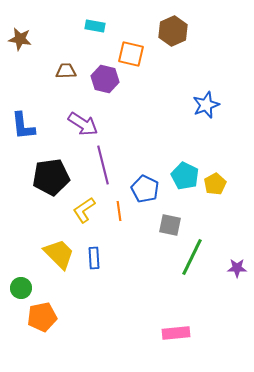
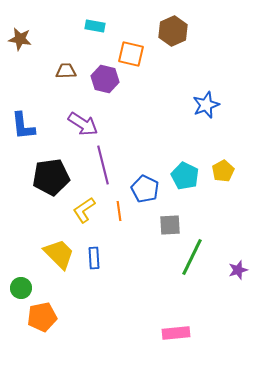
yellow pentagon: moved 8 px right, 13 px up
gray square: rotated 15 degrees counterclockwise
purple star: moved 1 px right, 2 px down; rotated 18 degrees counterclockwise
